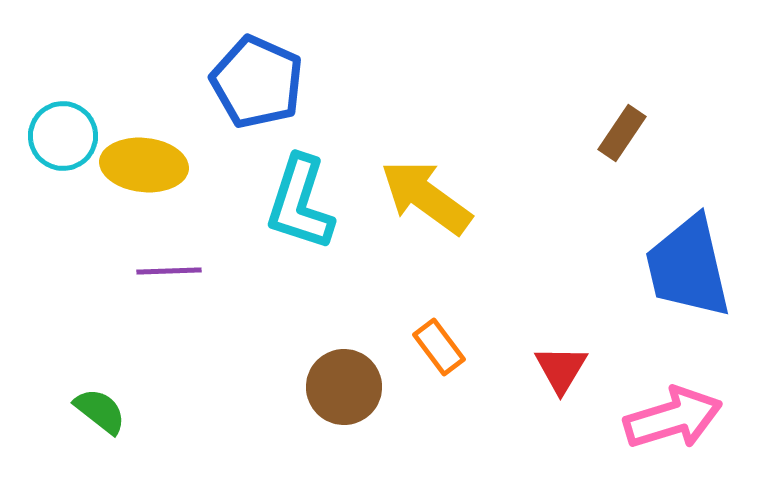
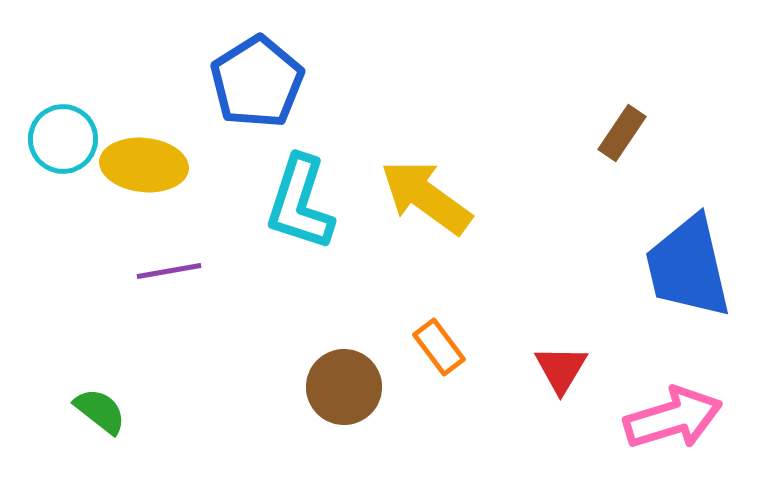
blue pentagon: rotated 16 degrees clockwise
cyan circle: moved 3 px down
purple line: rotated 8 degrees counterclockwise
